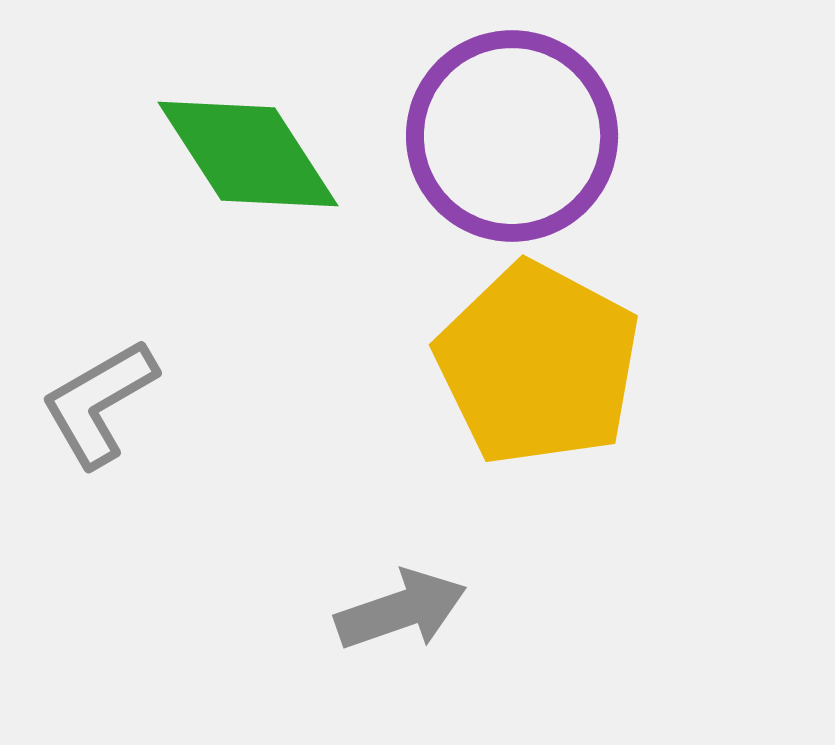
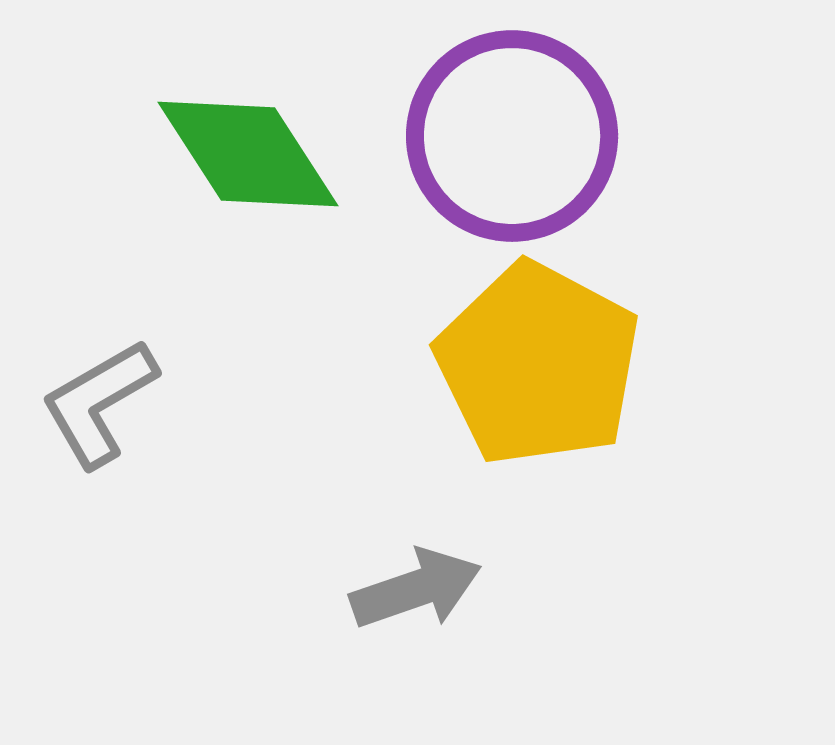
gray arrow: moved 15 px right, 21 px up
